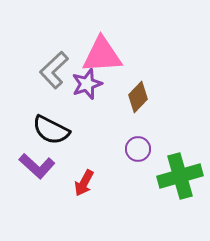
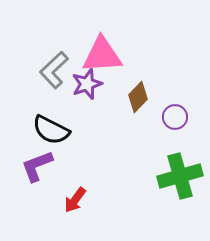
purple circle: moved 37 px right, 32 px up
purple L-shape: rotated 117 degrees clockwise
red arrow: moved 9 px left, 17 px down; rotated 8 degrees clockwise
